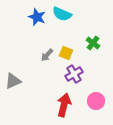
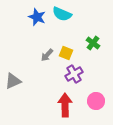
red arrow: moved 1 px right; rotated 15 degrees counterclockwise
